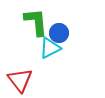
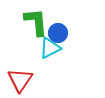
blue circle: moved 1 px left
red triangle: rotated 12 degrees clockwise
